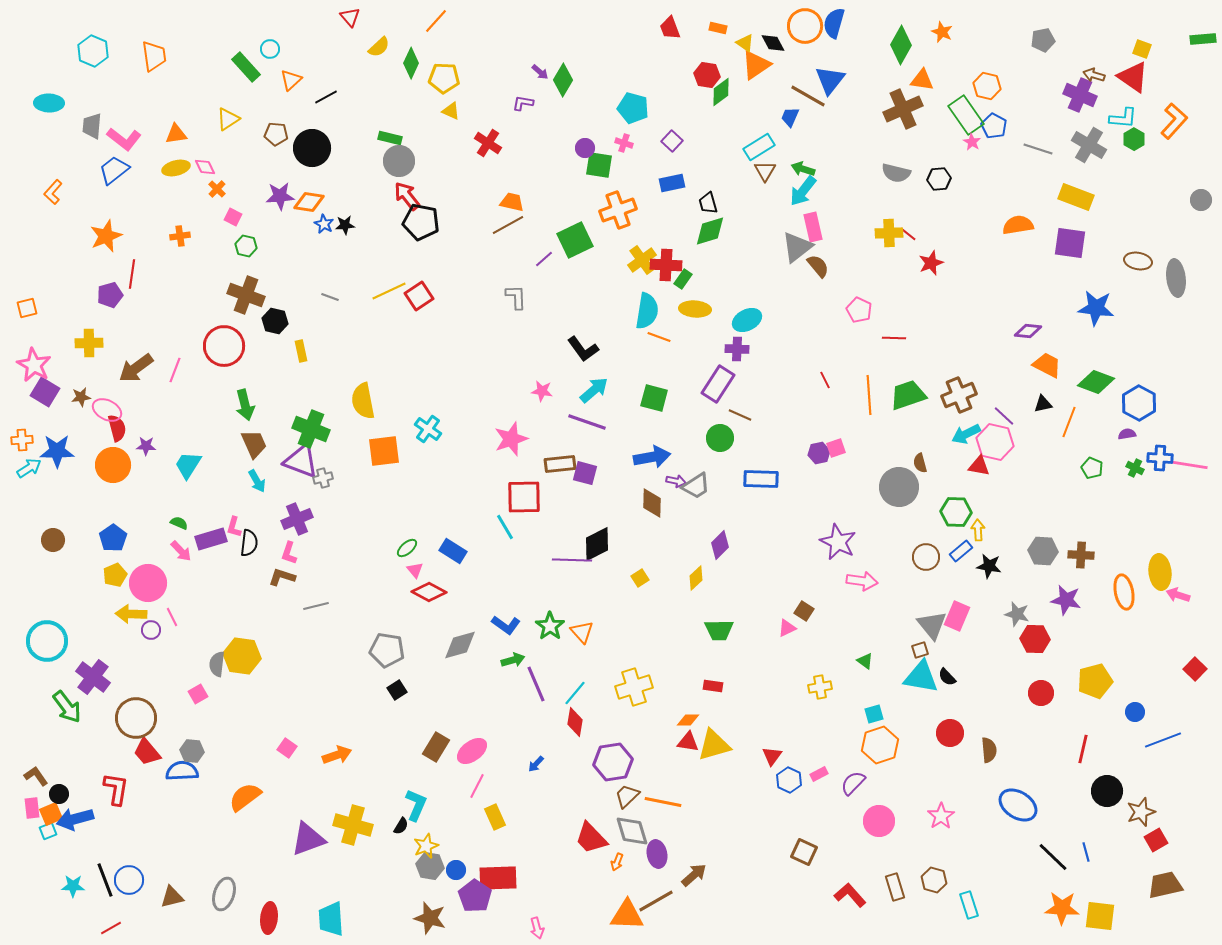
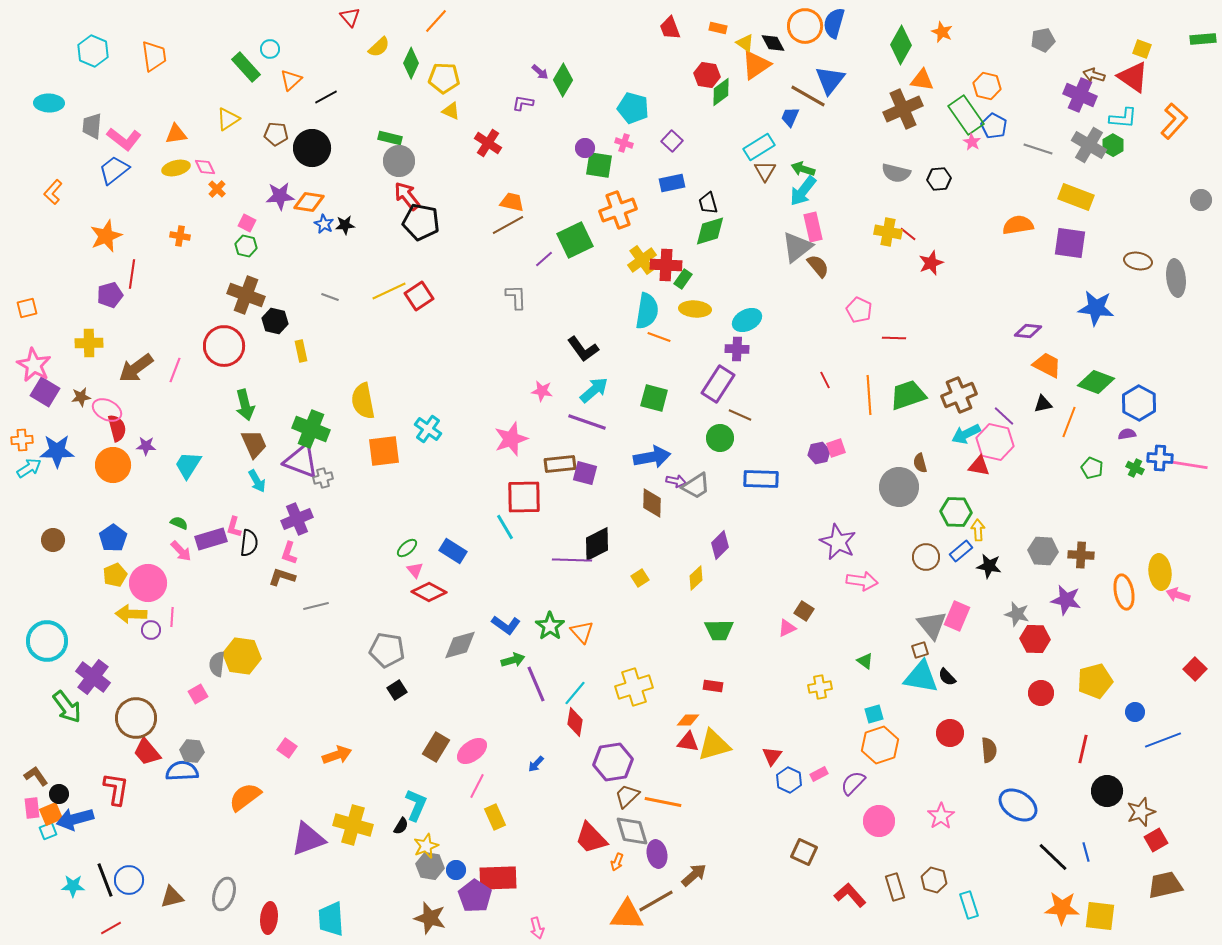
green hexagon at (1134, 139): moved 21 px left, 6 px down
pink square at (233, 217): moved 14 px right, 6 px down
yellow cross at (889, 233): moved 1 px left, 1 px up; rotated 12 degrees clockwise
orange cross at (180, 236): rotated 18 degrees clockwise
pink line at (172, 617): rotated 30 degrees clockwise
